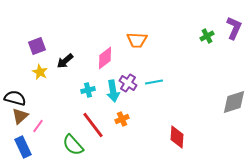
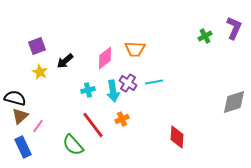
green cross: moved 2 px left
orange trapezoid: moved 2 px left, 9 px down
